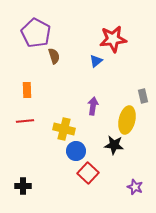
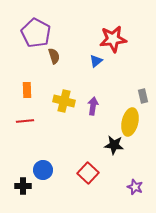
yellow ellipse: moved 3 px right, 2 px down
yellow cross: moved 28 px up
blue circle: moved 33 px left, 19 px down
